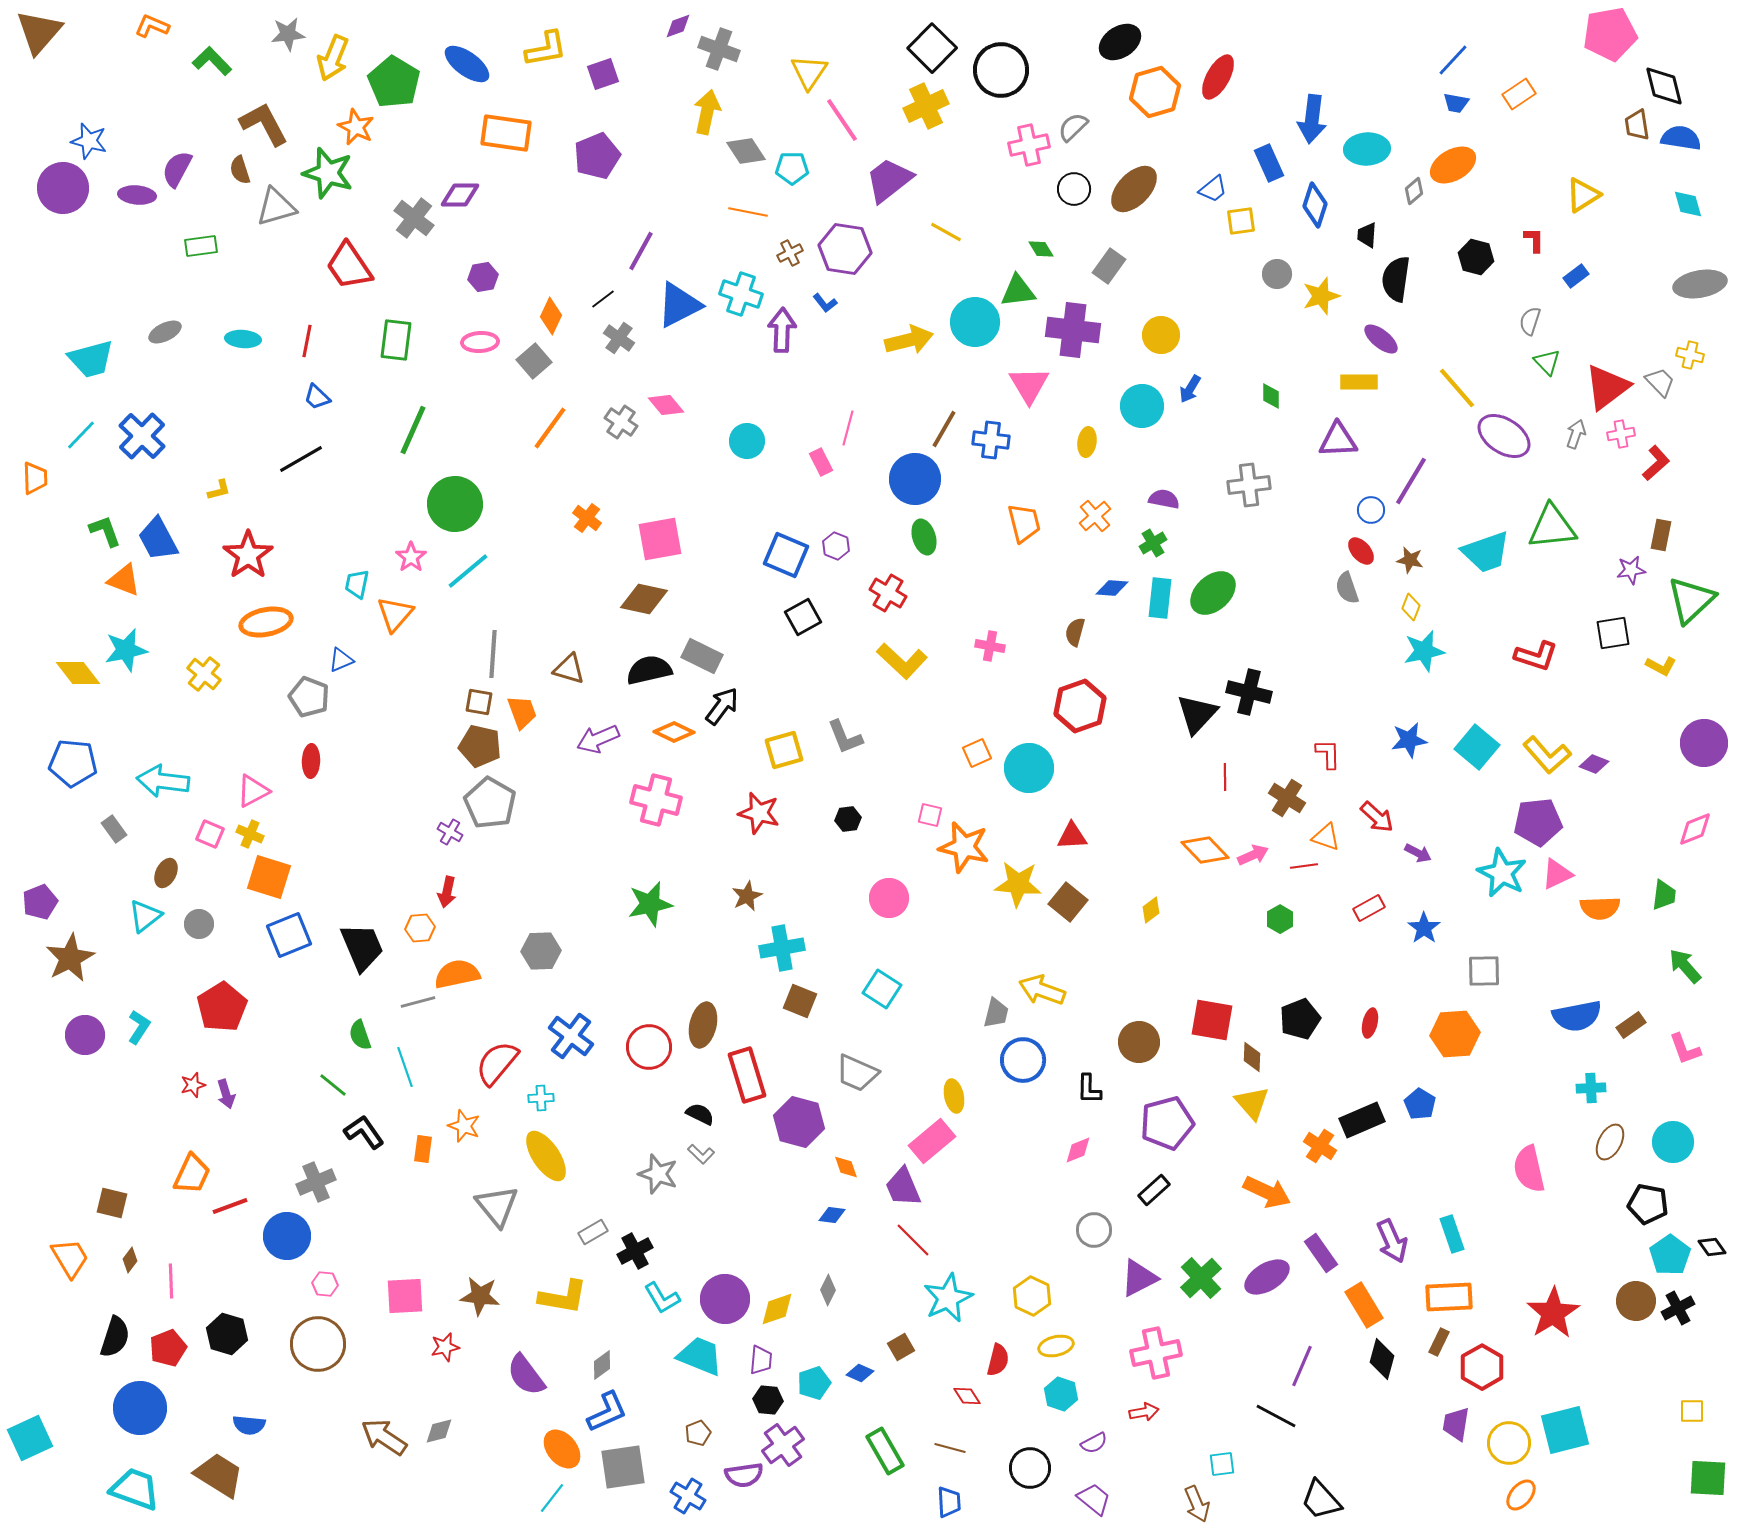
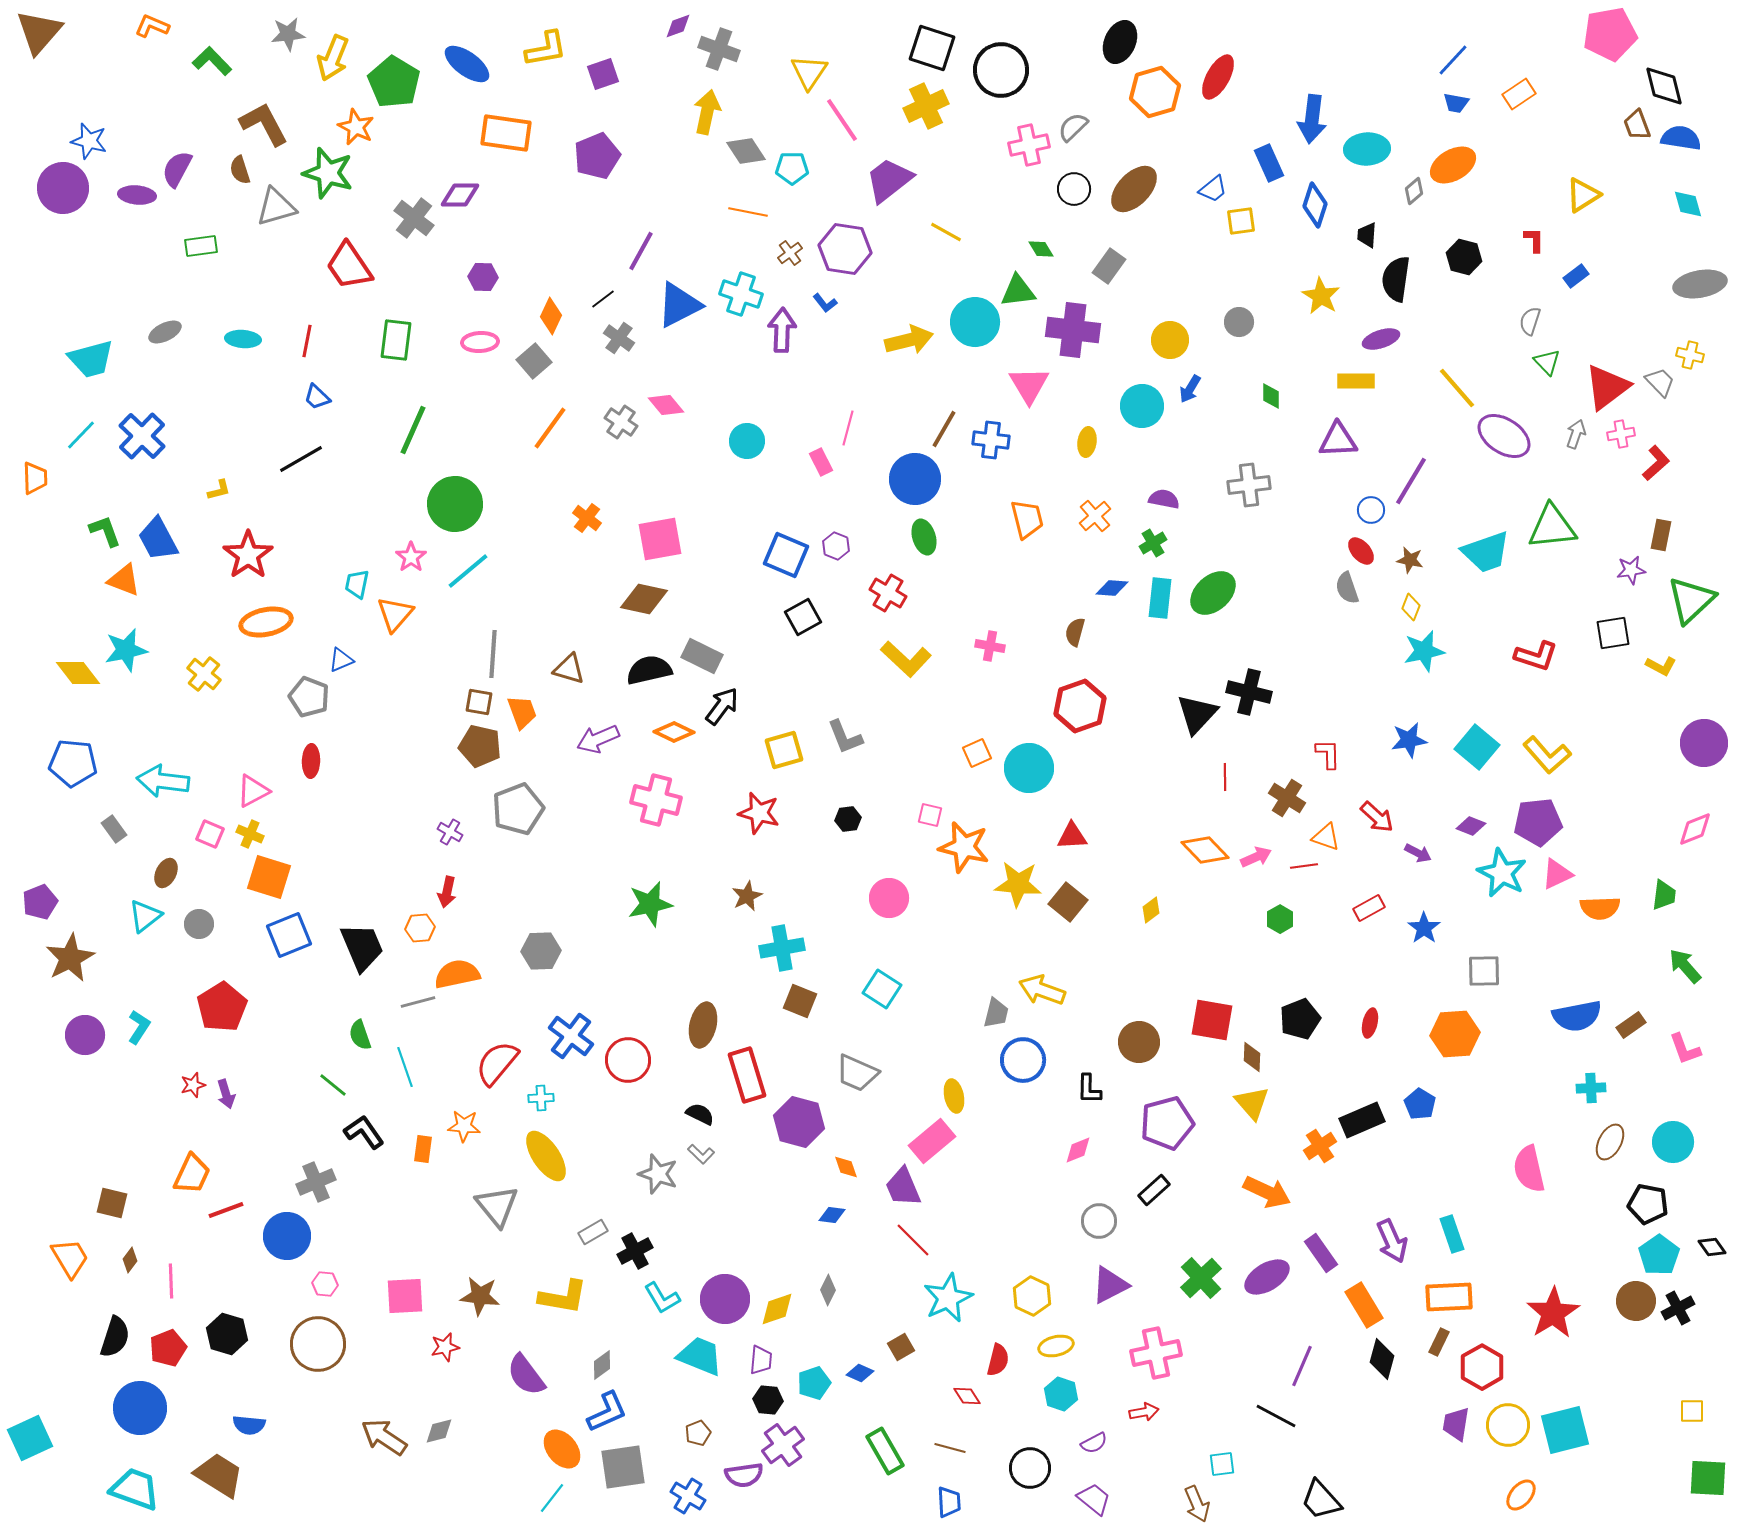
black ellipse at (1120, 42): rotated 33 degrees counterclockwise
black square at (932, 48): rotated 27 degrees counterclockwise
brown trapezoid at (1637, 125): rotated 12 degrees counterclockwise
brown cross at (790, 253): rotated 10 degrees counterclockwise
black hexagon at (1476, 257): moved 12 px left
gray circle at (1277, 274): moved 38 px left, 48 px down
purple hexagon at (483, 277): rotated 12 degrees clockwise
yellow star at (1321, 296): rotated 24 degrees counterclockwise
yellow circle at (1161, 335): moved 9 px right, 5 px down
purple ellipse at (1381, 339): rotated 57 degrees counterclockwise
yellow rectangle at (1359, 382): moved 3 px left, 1 px up
orange trapezoid at (1024, 523): moved 3 px right, 4 px up
yellow L-shape at (902, 661): moved 4 px right, 2 px up
purple diamond at (1594, 764): moved 123 px left, 62 px down
gray pentagon at (490, 803): moved 28 px right, 6 px down; rotated 21 degrees clockwise
pink arrow at (1253, 855): moved 3 px right, 2 px down
red circle at (649, 1047): moved 21 px left, 13 px down
orange star at (464, 1126): rotated 16 degrees counterclockwise
orange cross at (1320, 1146): rotated 24 degrees clockwise
red line at (230, 1206): moved 4 px left, 4 px down
gray circle at (1094, 1230): moved 5 px right, 9 px up
cyan pentagon at (1670, 1255): moved 11 px left
purple triangle at (1139, 1278): moved 29 px left, 7 px down
yellow circle at (1509, 1443): moved 1 px left, 18 px up
